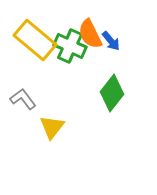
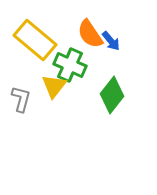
orange semicircle: rotated 8 degrees counterclockwise
green cross: moved 19 px down
green diamond: moved 2 px down
gray L-shape: moved 2 px left; rotated 52 degrees clockwise
yellow triangle: moved 2 px right, 41 px up
